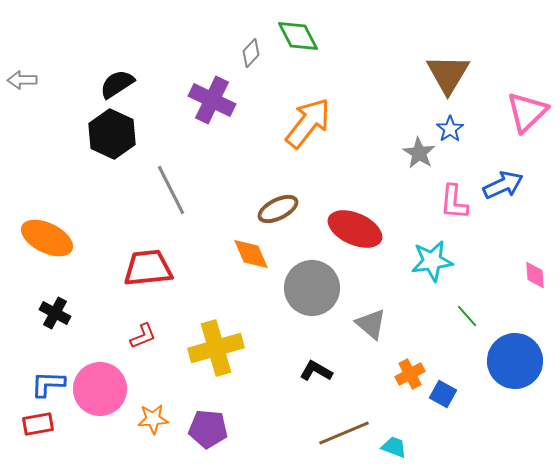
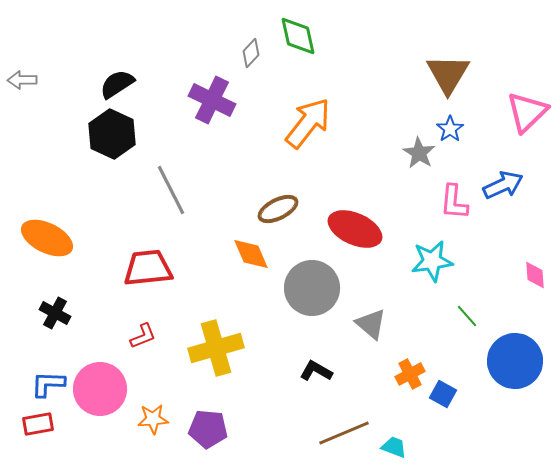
green diamond: rotated 15 degrees clockwise
